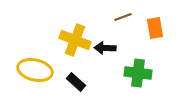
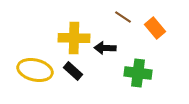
brown line: rotated 54 degrees clockwise
orange rectangle: rotated 30 degrees counterclockwise
yellow cross: moved 1 px left, 2 px up; rotated 20 degrees counterclockwise
black rectangle: moved 3 px left, 11 px up
